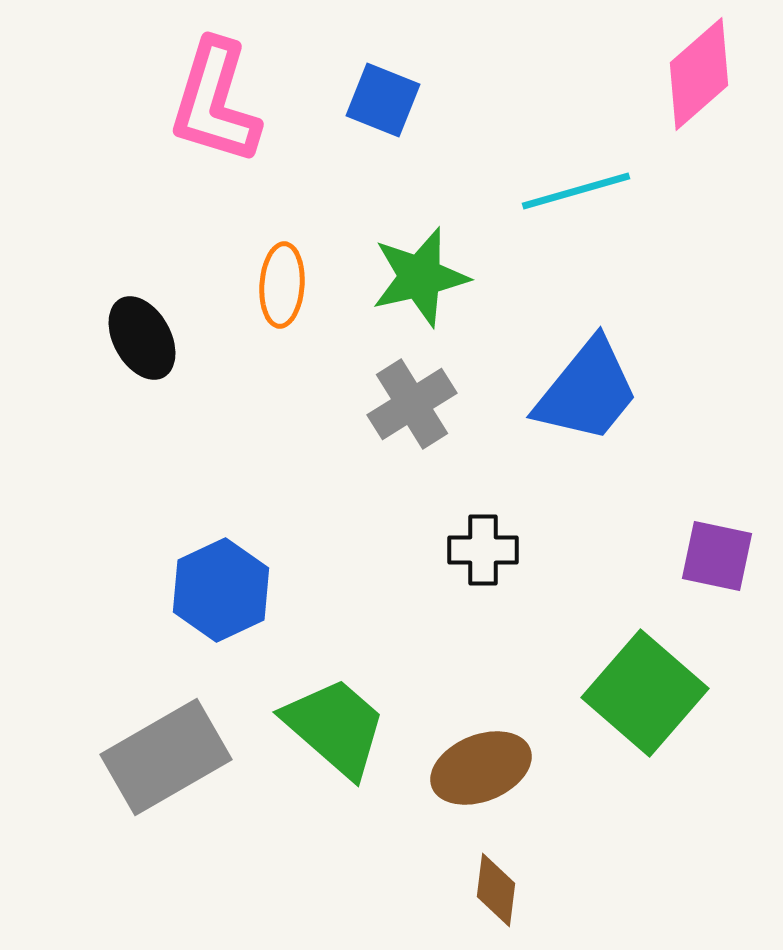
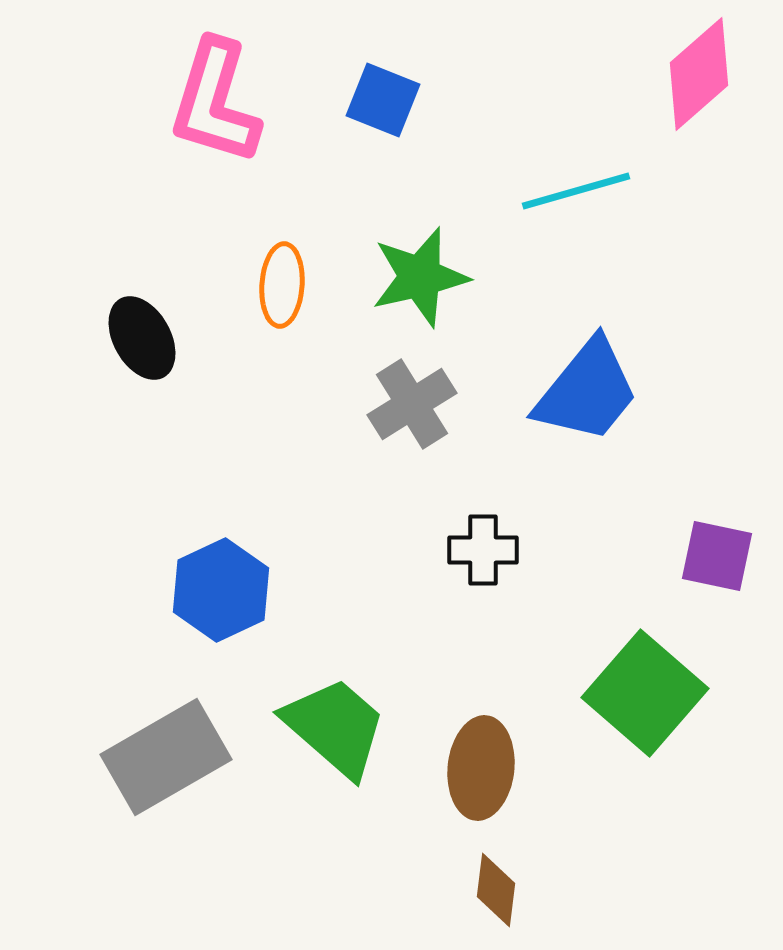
brown ellipse: rotated 62 degrees counterclockwise
